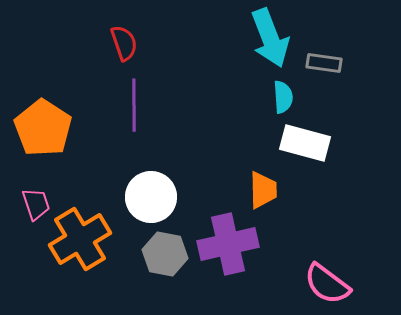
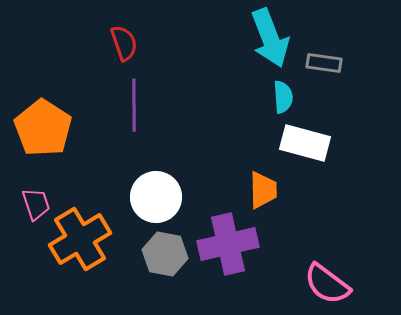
white circle: moved 5 px right
